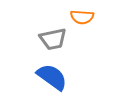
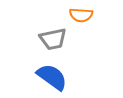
orange semicircle: moved 1 px left, 2 px up
